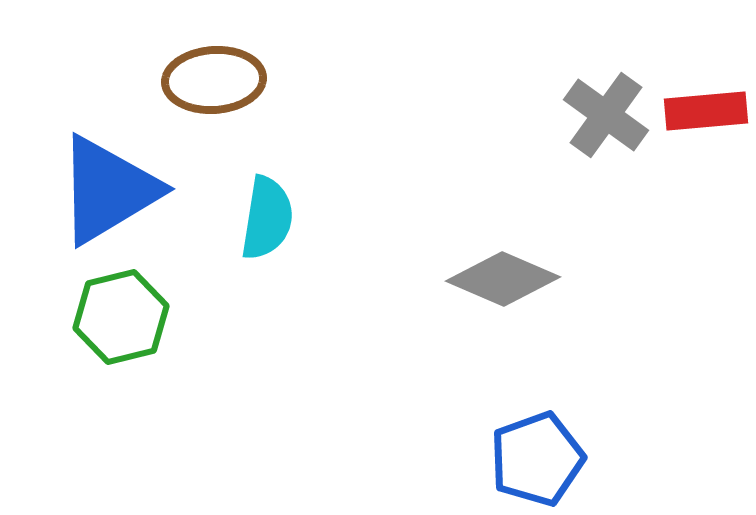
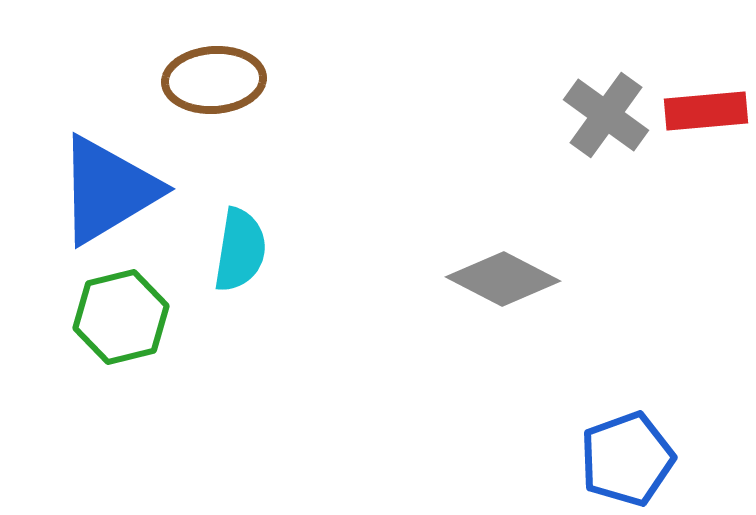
cyan semicircle: moved 27 px left, 32 px down
gray diamond: rotated 4 degrees clockwise
blue pentagon: moved 90 px right
